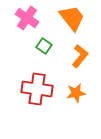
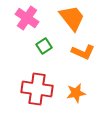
green square: rotated 21 degrees clockwise
orange L-shape: moved 3 px right, 4 px up; rotated 75 degrees clockwise
